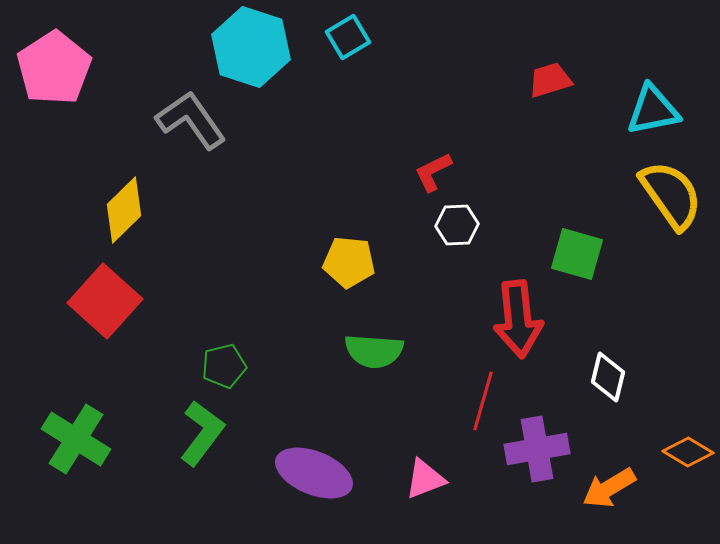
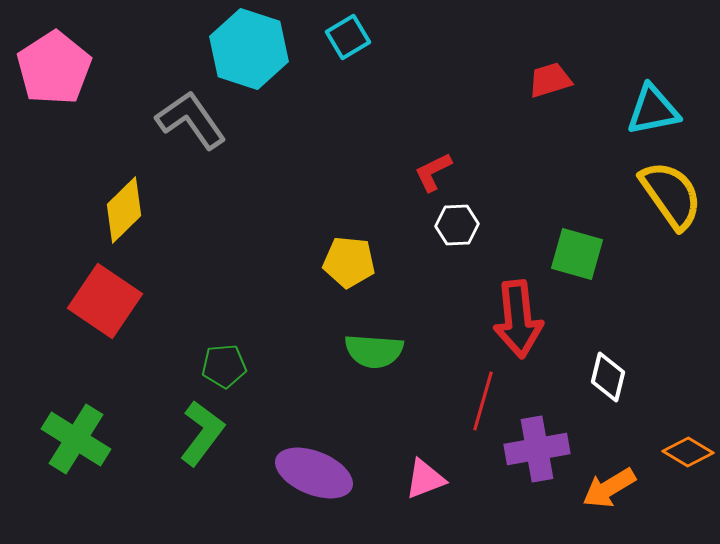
cyan hexagon: moved 2 px left, 2 px down
red square: rotated 8 degrees counterclockwise
green pentagon: rotated 9 degrees clockwise
